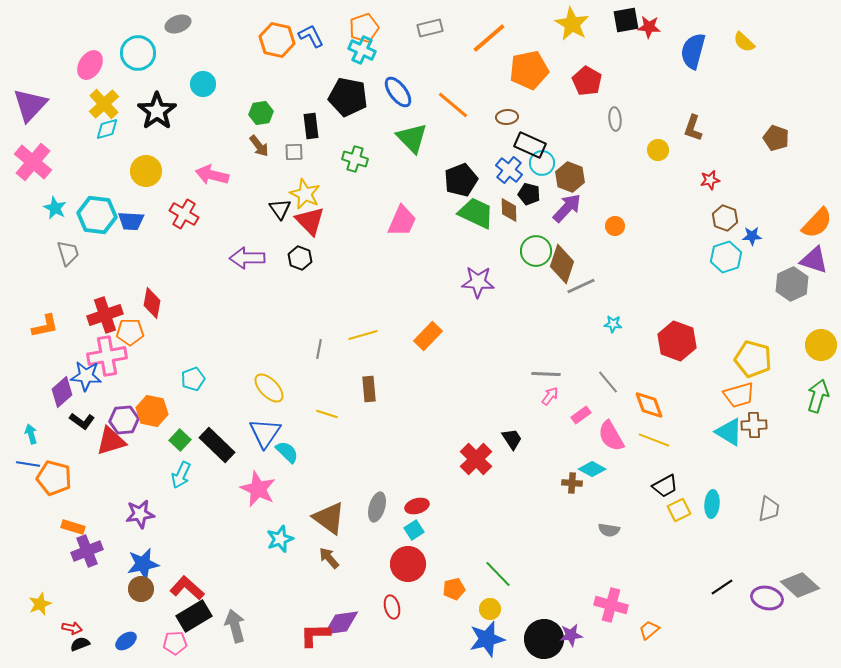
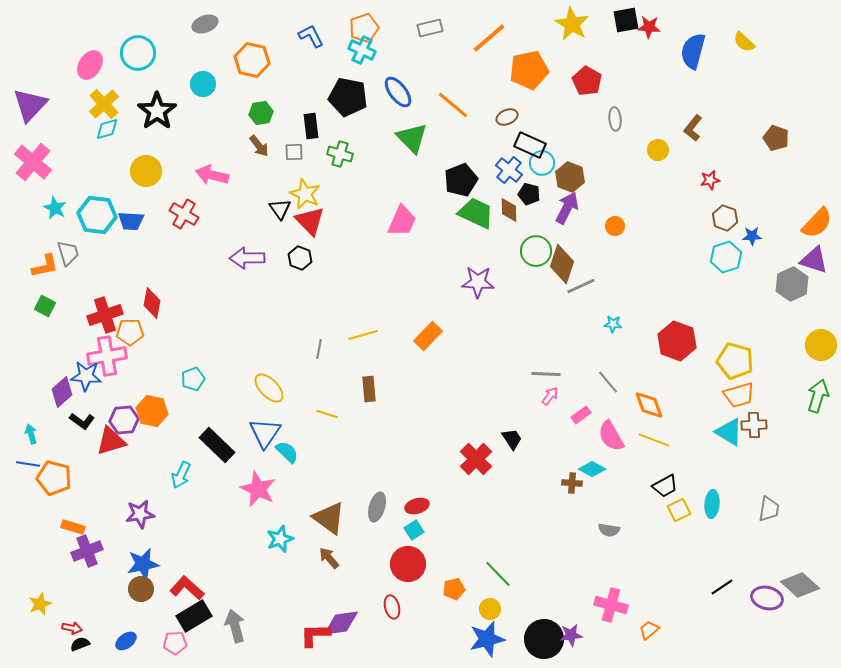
gray ellipse at (178, 24): moved 27 px right
orange hexagon at (277, 40): moved 25 px left, 20 px down
brown ellipse at (507, 117): rotated 20 degrees counterclockwise
brown L-shape at (693, 128): rotated 20 degrees clockwise
green cross at (355, 159): moved 15 px left, 5 px up
purple arrow at (567, 208): rotated 16 degrees counterclockwise
orange L-shape at (45, 326): moved 60 px up
yellow pentagon at (753, 359): moved 18 px left, 2 px down
green square at (180, 440): moved 135 px left, 134 px up; rotated 15 degrees counterclockwise
